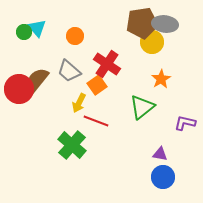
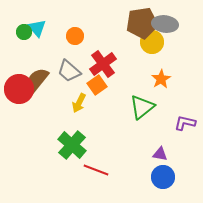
red cross: moved 4 px left; rotated 20 degrees clockwise
red line: moved 49 px down
